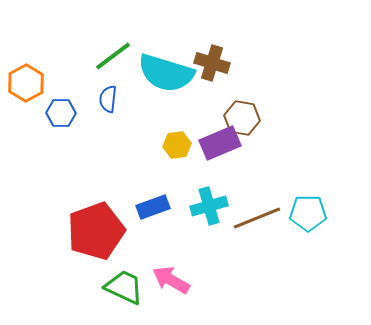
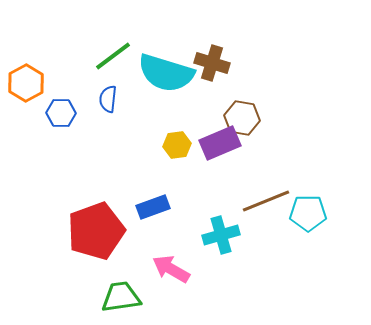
cyan cross: moved 12 px right, 29 px down
brown line: moved 9 px right, 17 px up
pink arrow: moved 11 px up
green trapezoid: moved 3 px left, 10 px down; rotated 33 degrees counterclockwise
